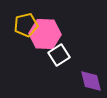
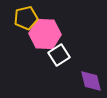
yellow pentagon: moved 7 px up
